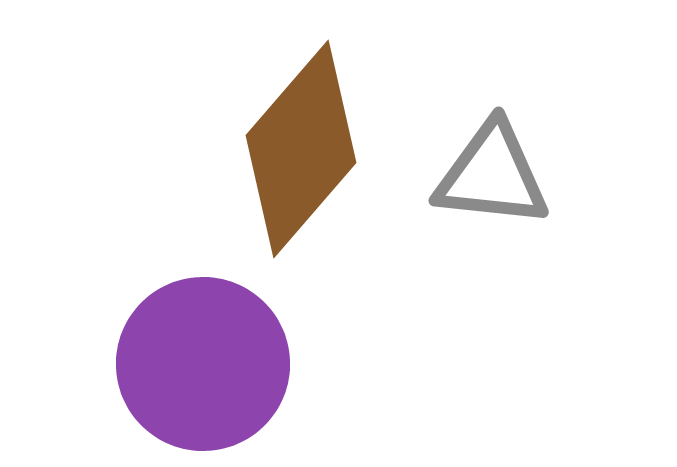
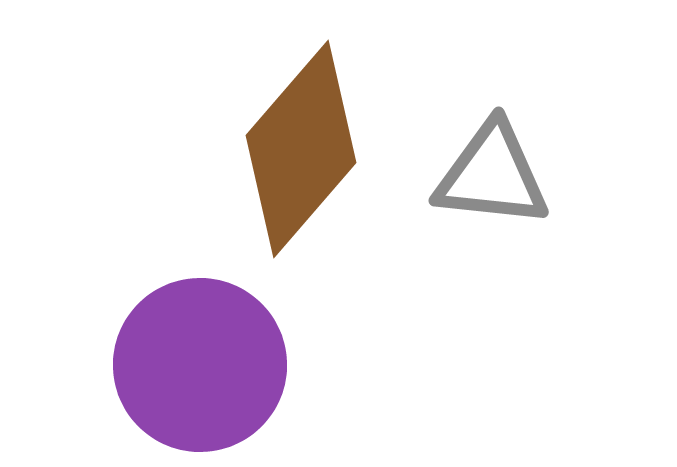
purple circle: moved 3 px left, 1 px down
